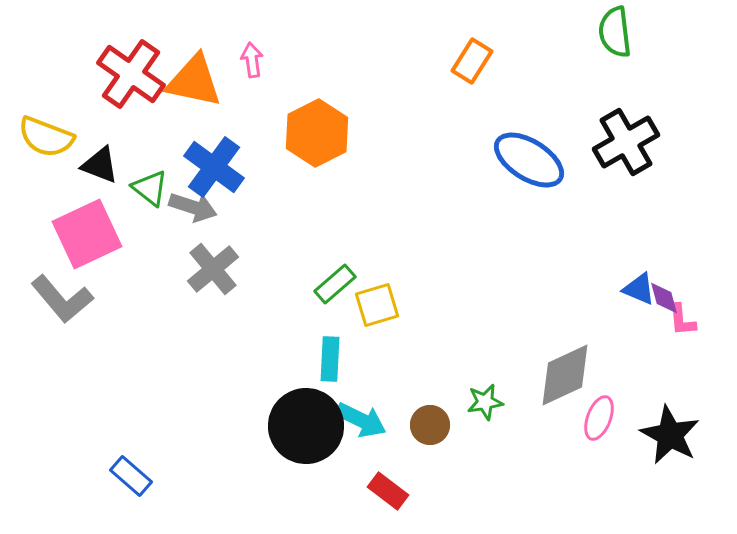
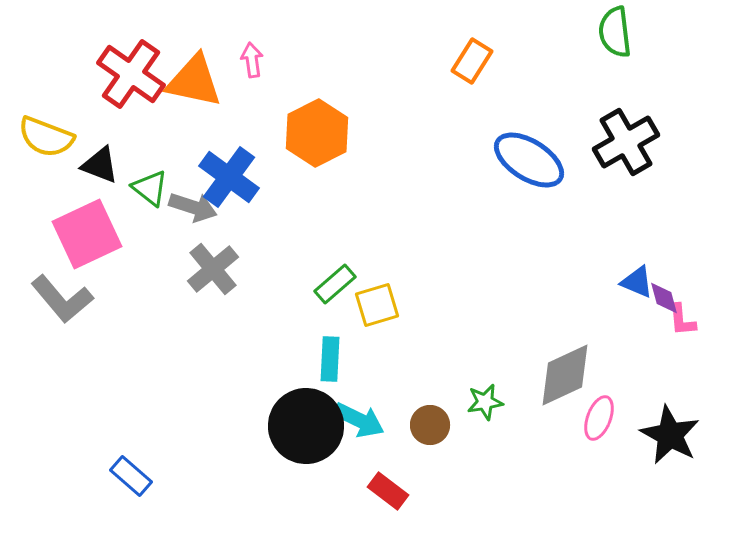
blue cross: moved 15 px right, 10 px down
blue triangle: moved 2 px left, 7 px up
cyan arrow: moved 2 px left
